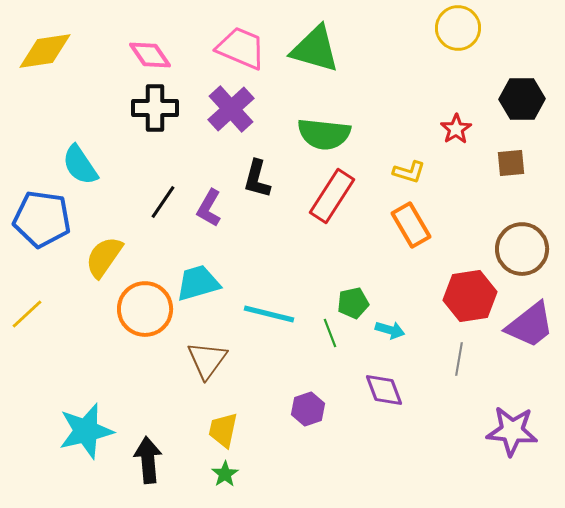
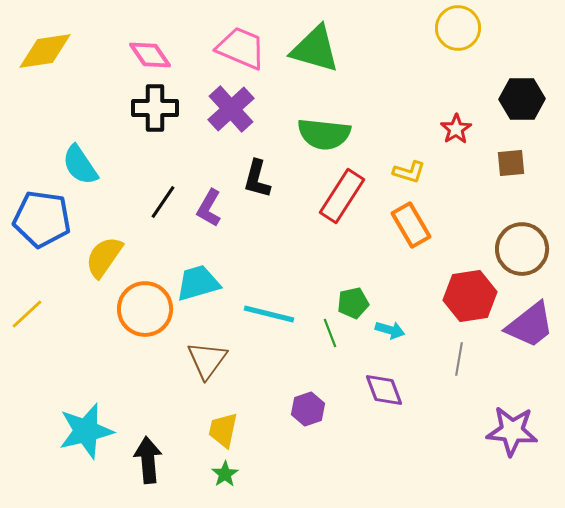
red rectangle: moved 10 px right
